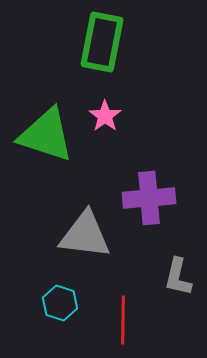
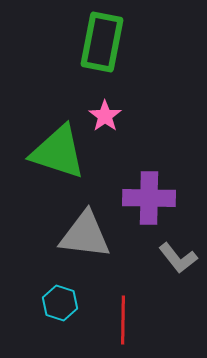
green triangle: moved 12 px right, 17 px down
purple cross: rotated 6 degrees clockwise
gray L-shape: moved 19 px up; rotated 51 degrees counterclockwise
